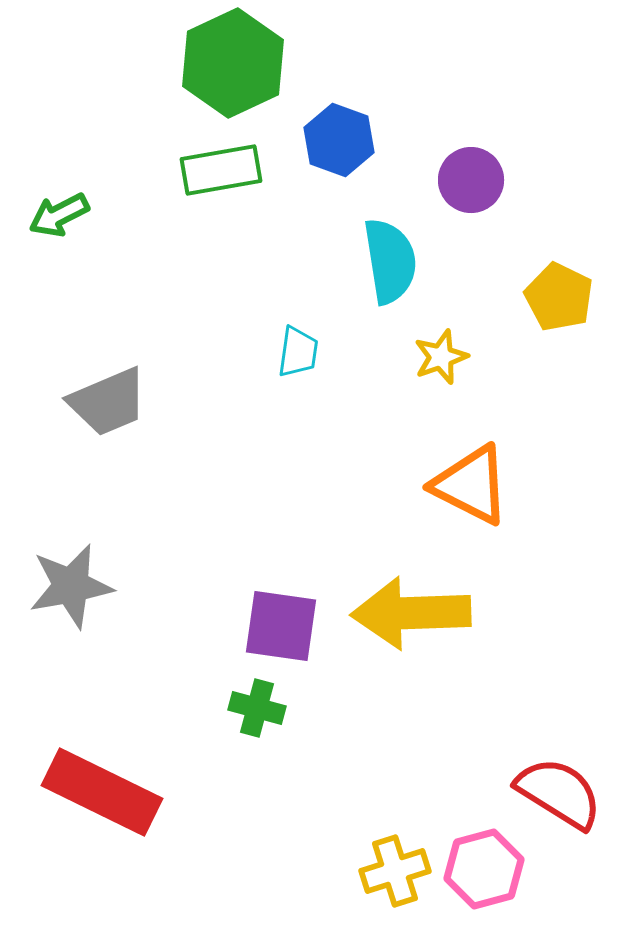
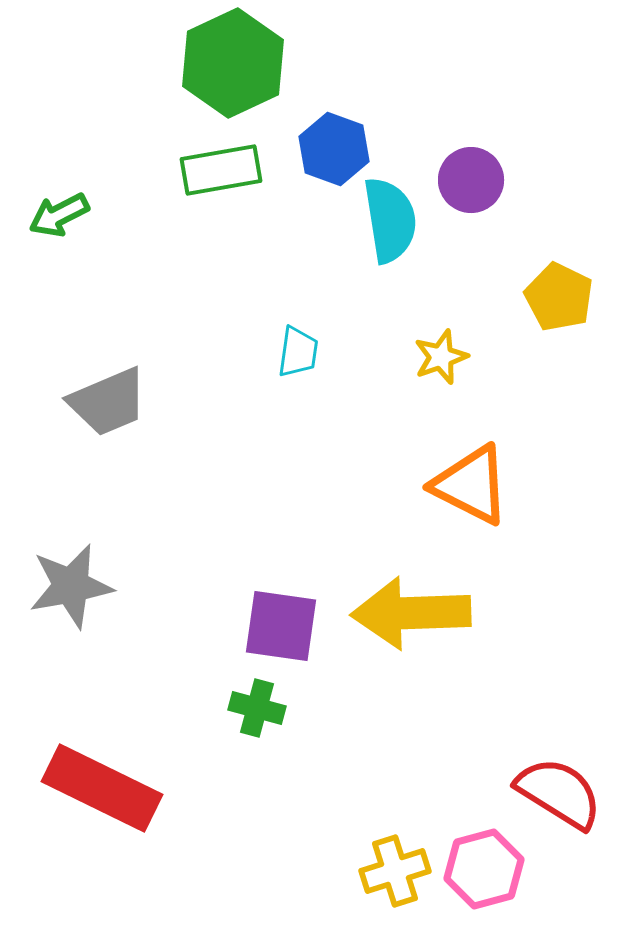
blue hexagon: moved 5 px left, 9 px down
cyan semicircle: moved 41 px up
red rectangle: moved 4 px up
